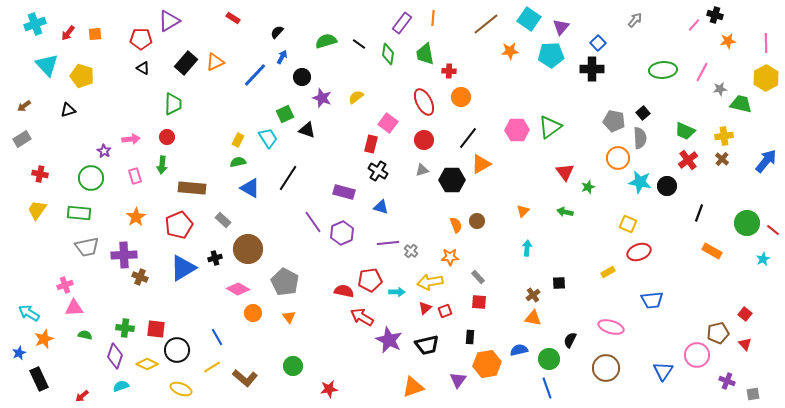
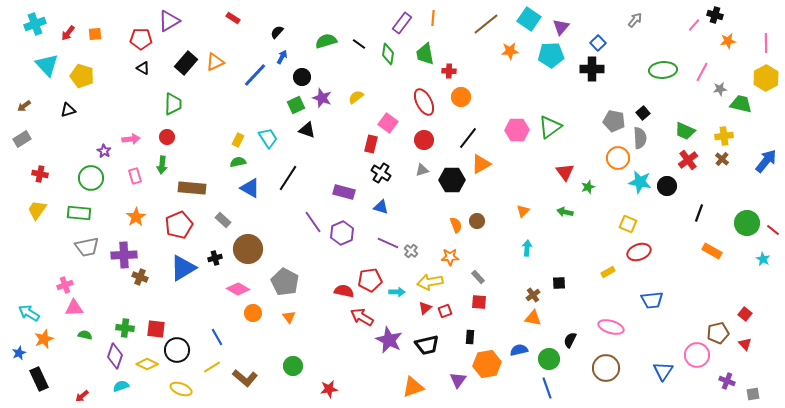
green square at (285, 114): moved 11 px right, 9 px up
black cross at (378, 171): moved 3 px right, 2 px down
purple line at (388, 243): rotated 30 degrees clockwise
cyan star at (763, 259): rotated 16 degrees counterclockwise
